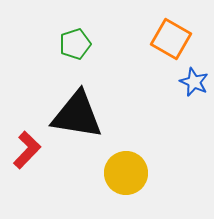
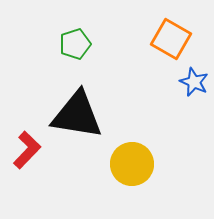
yellow circle: moved 6 px right, 9 px up
